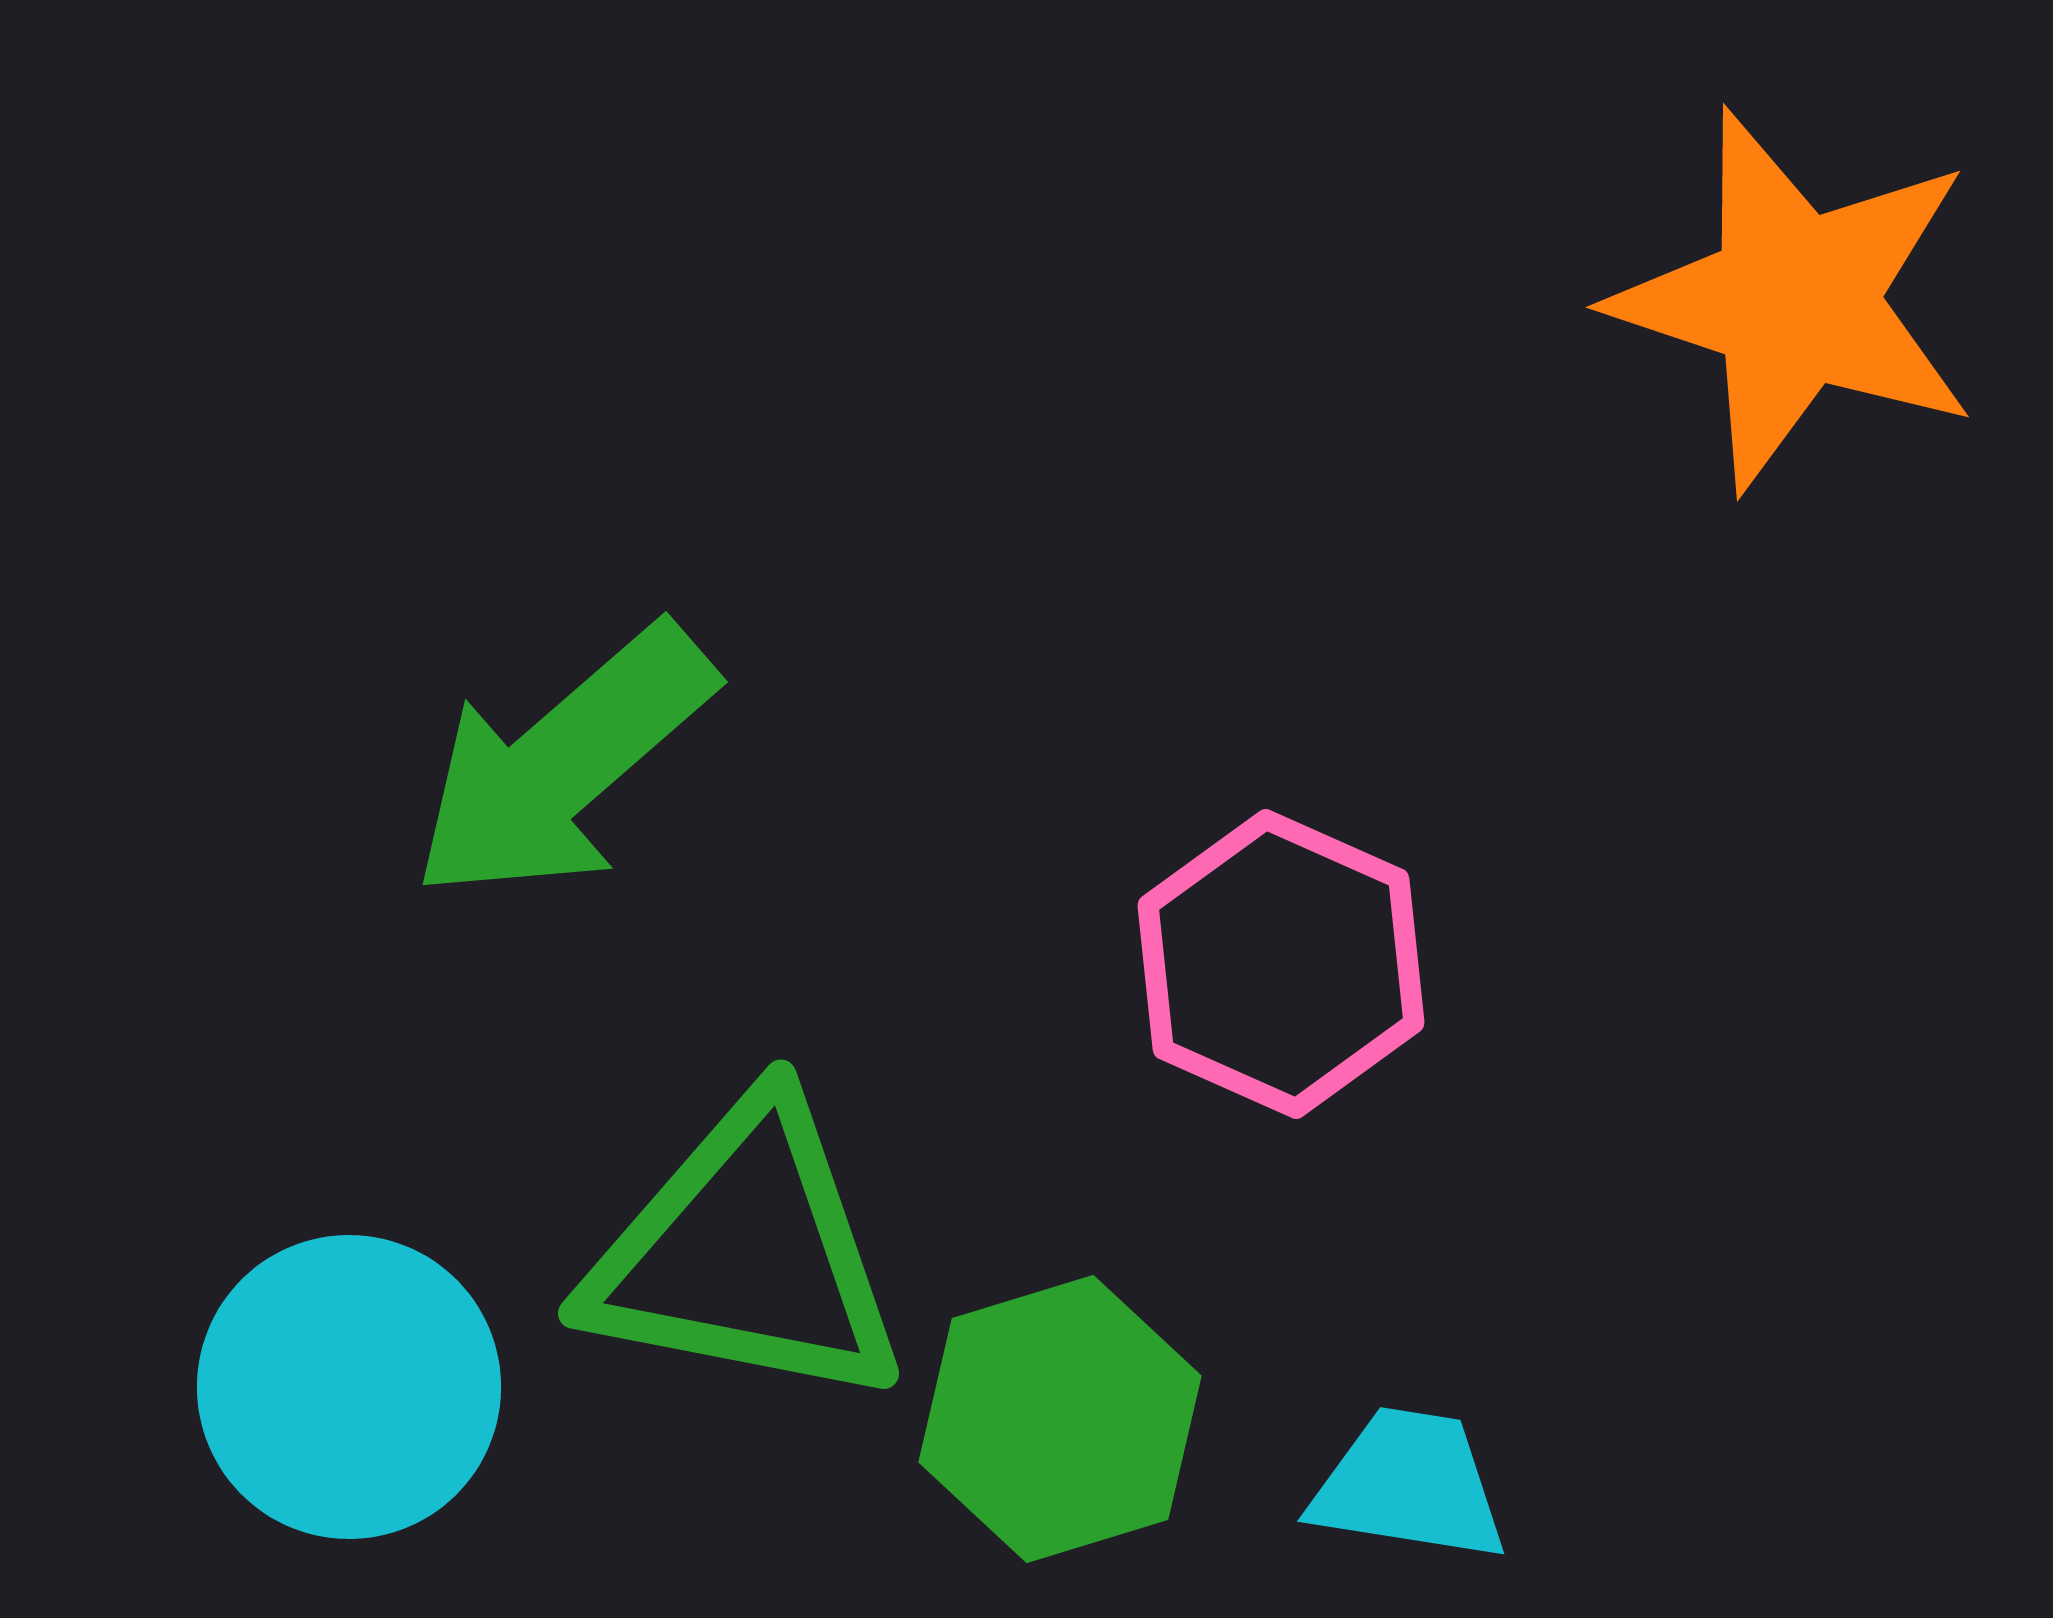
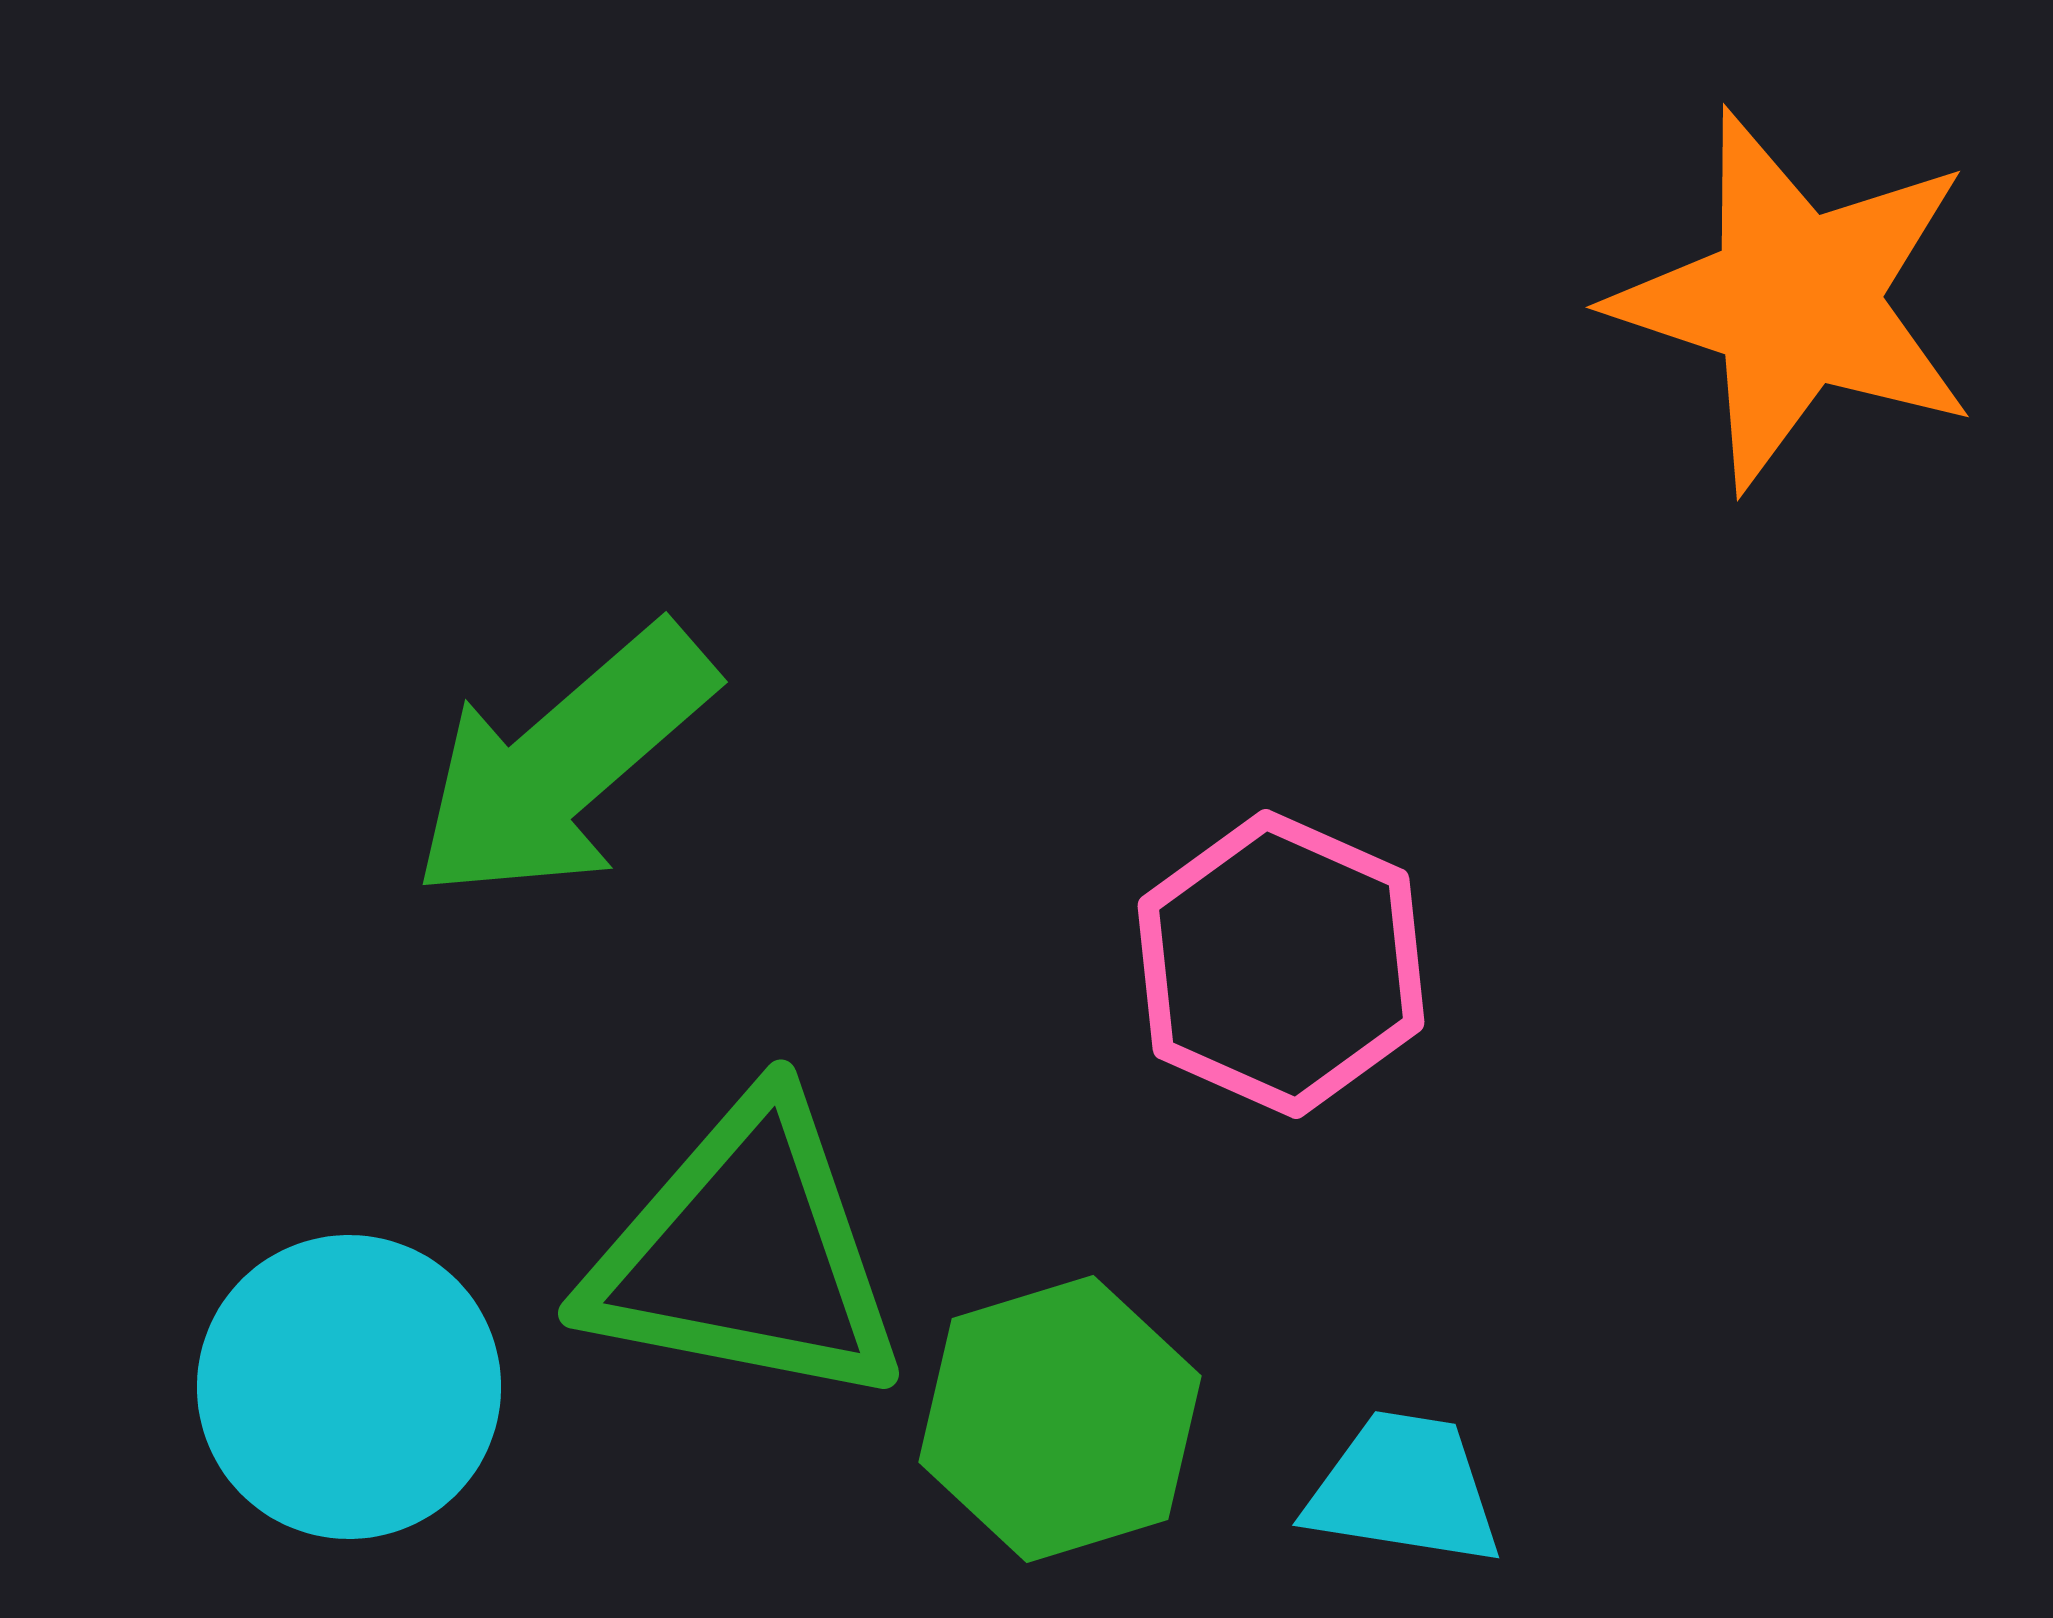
cyan trapezoid: moved 5 px left, 4 px down
